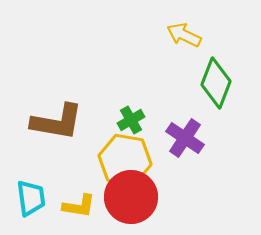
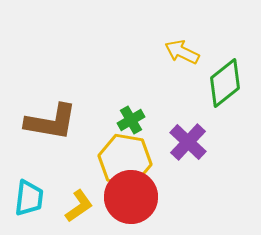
yellow arrow: moved 2 px left, 17 px down
green diamond: moved 9 px right; rotated 30 degrees clockwise
brown L-shape: moved 6 px left
purple cross: moved 3 px right, 4 px down; rotated 9 degrees clockwise
cyan trapezoid: moved 2 px left; rotated 15 degrees clockwise
yellow L-shape: rotated 44 degrees counterclockwise
